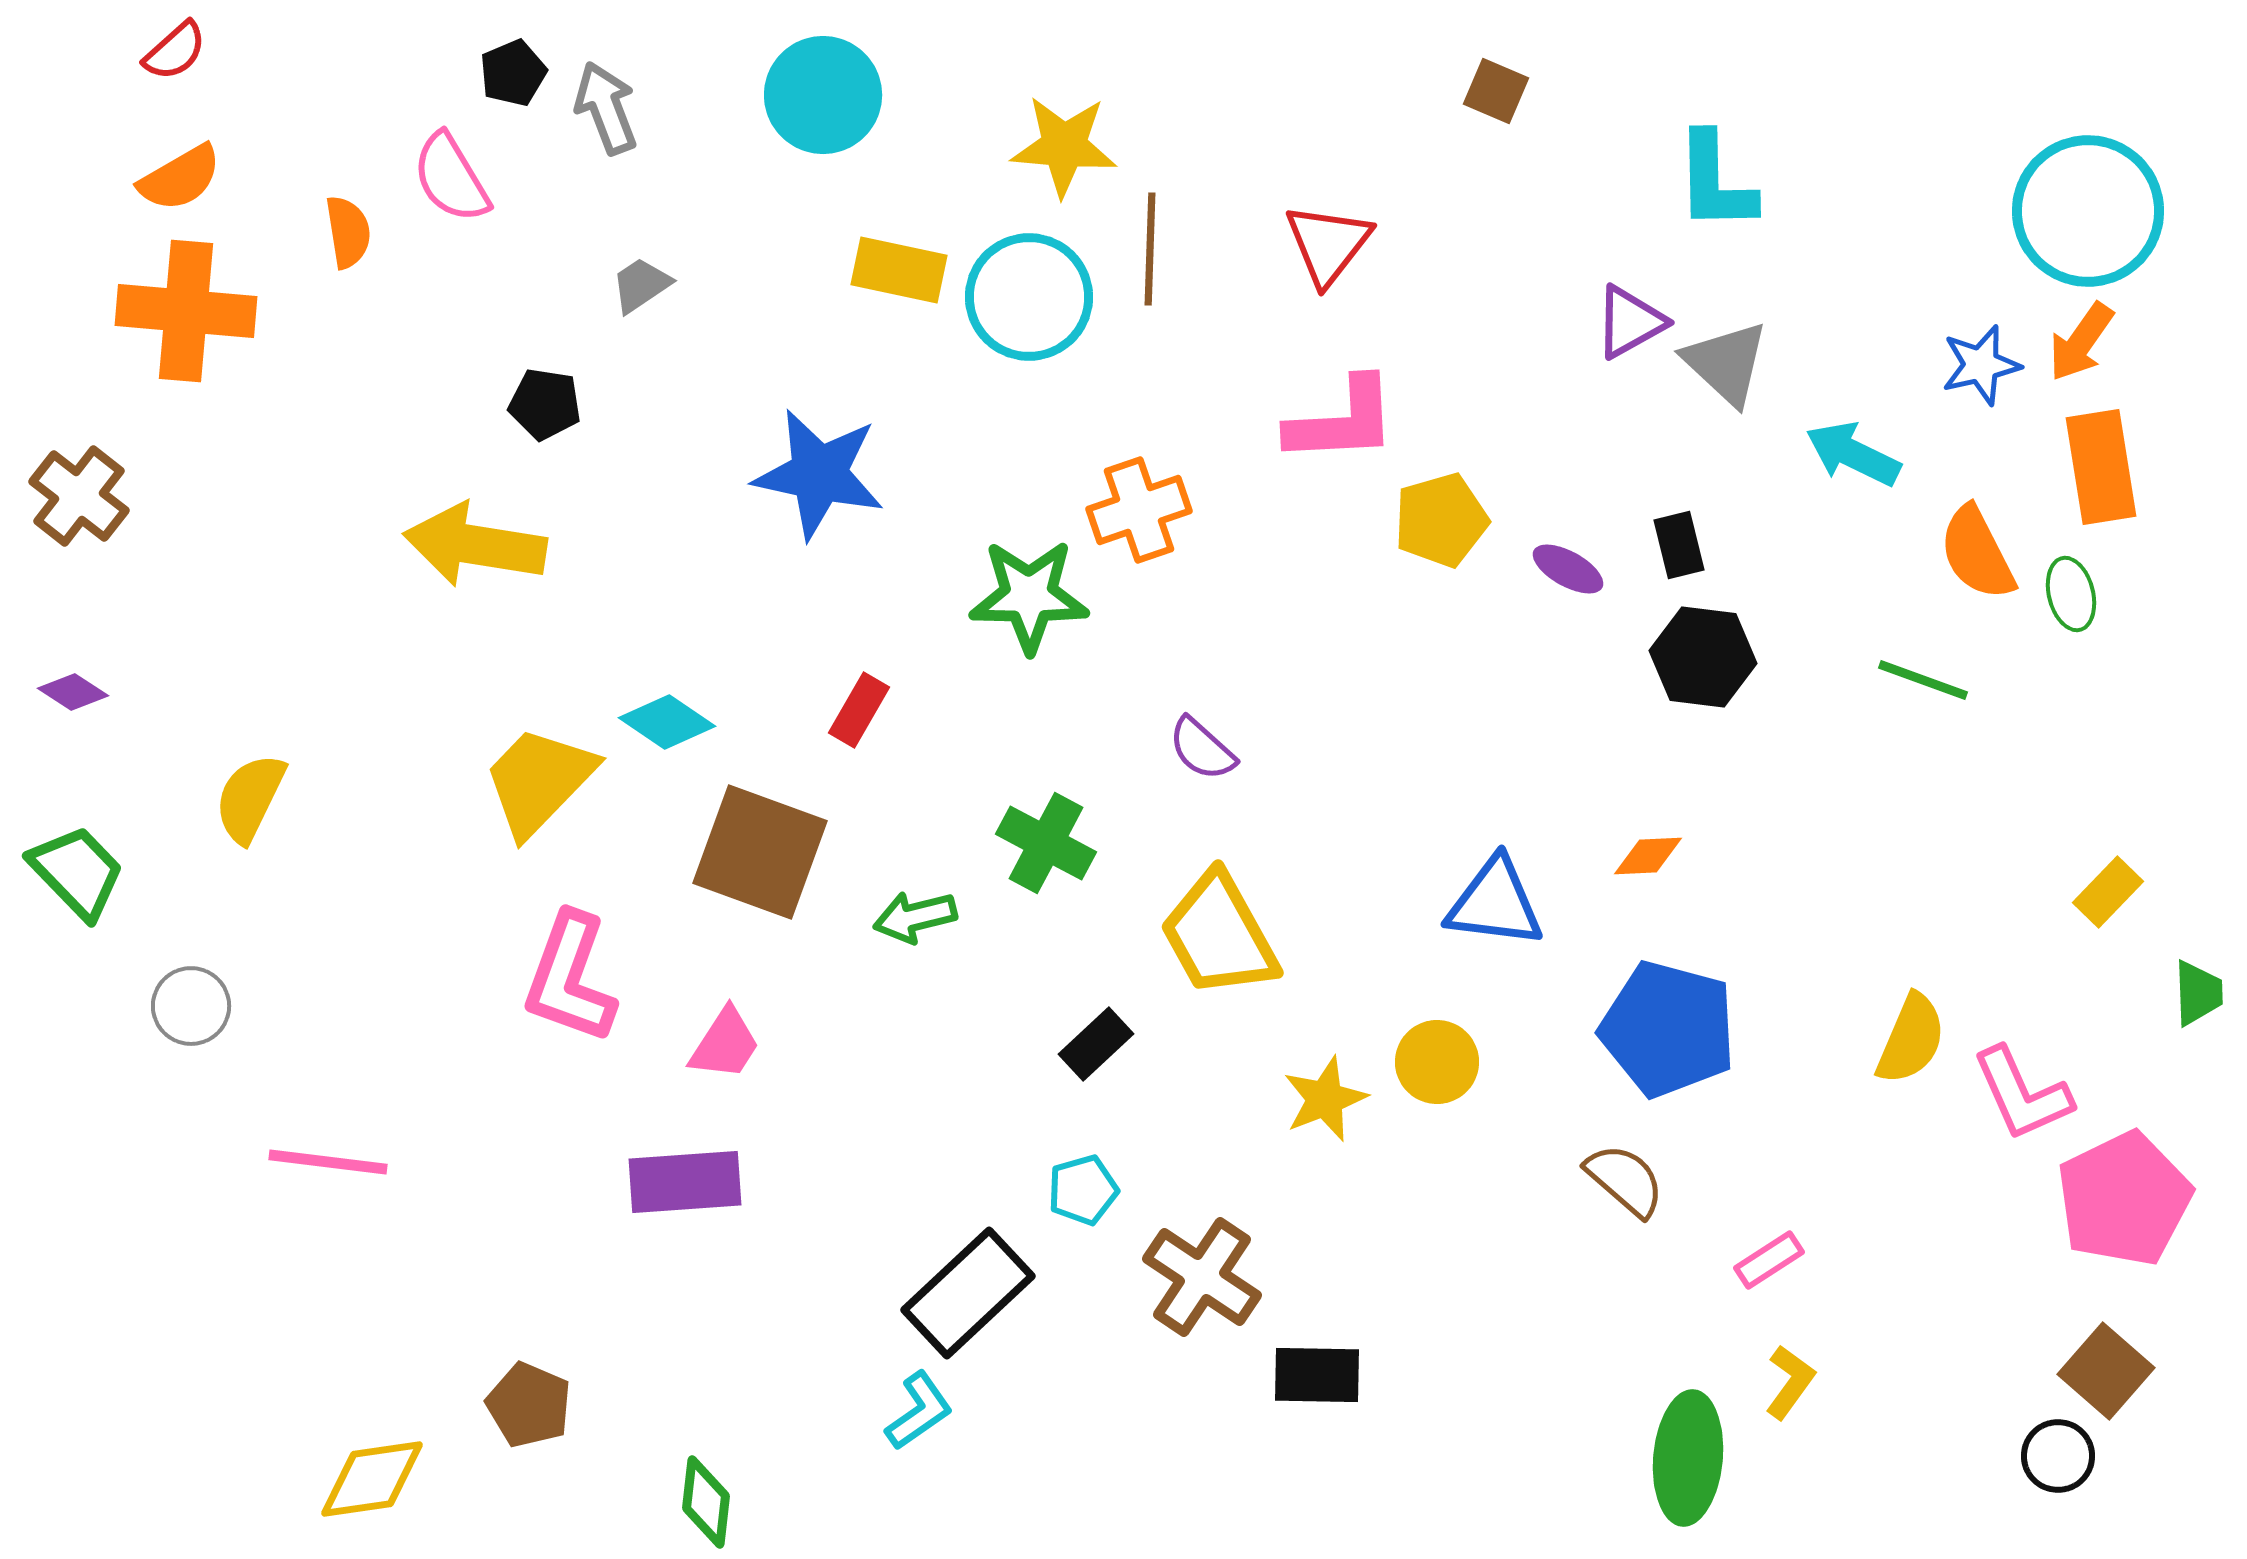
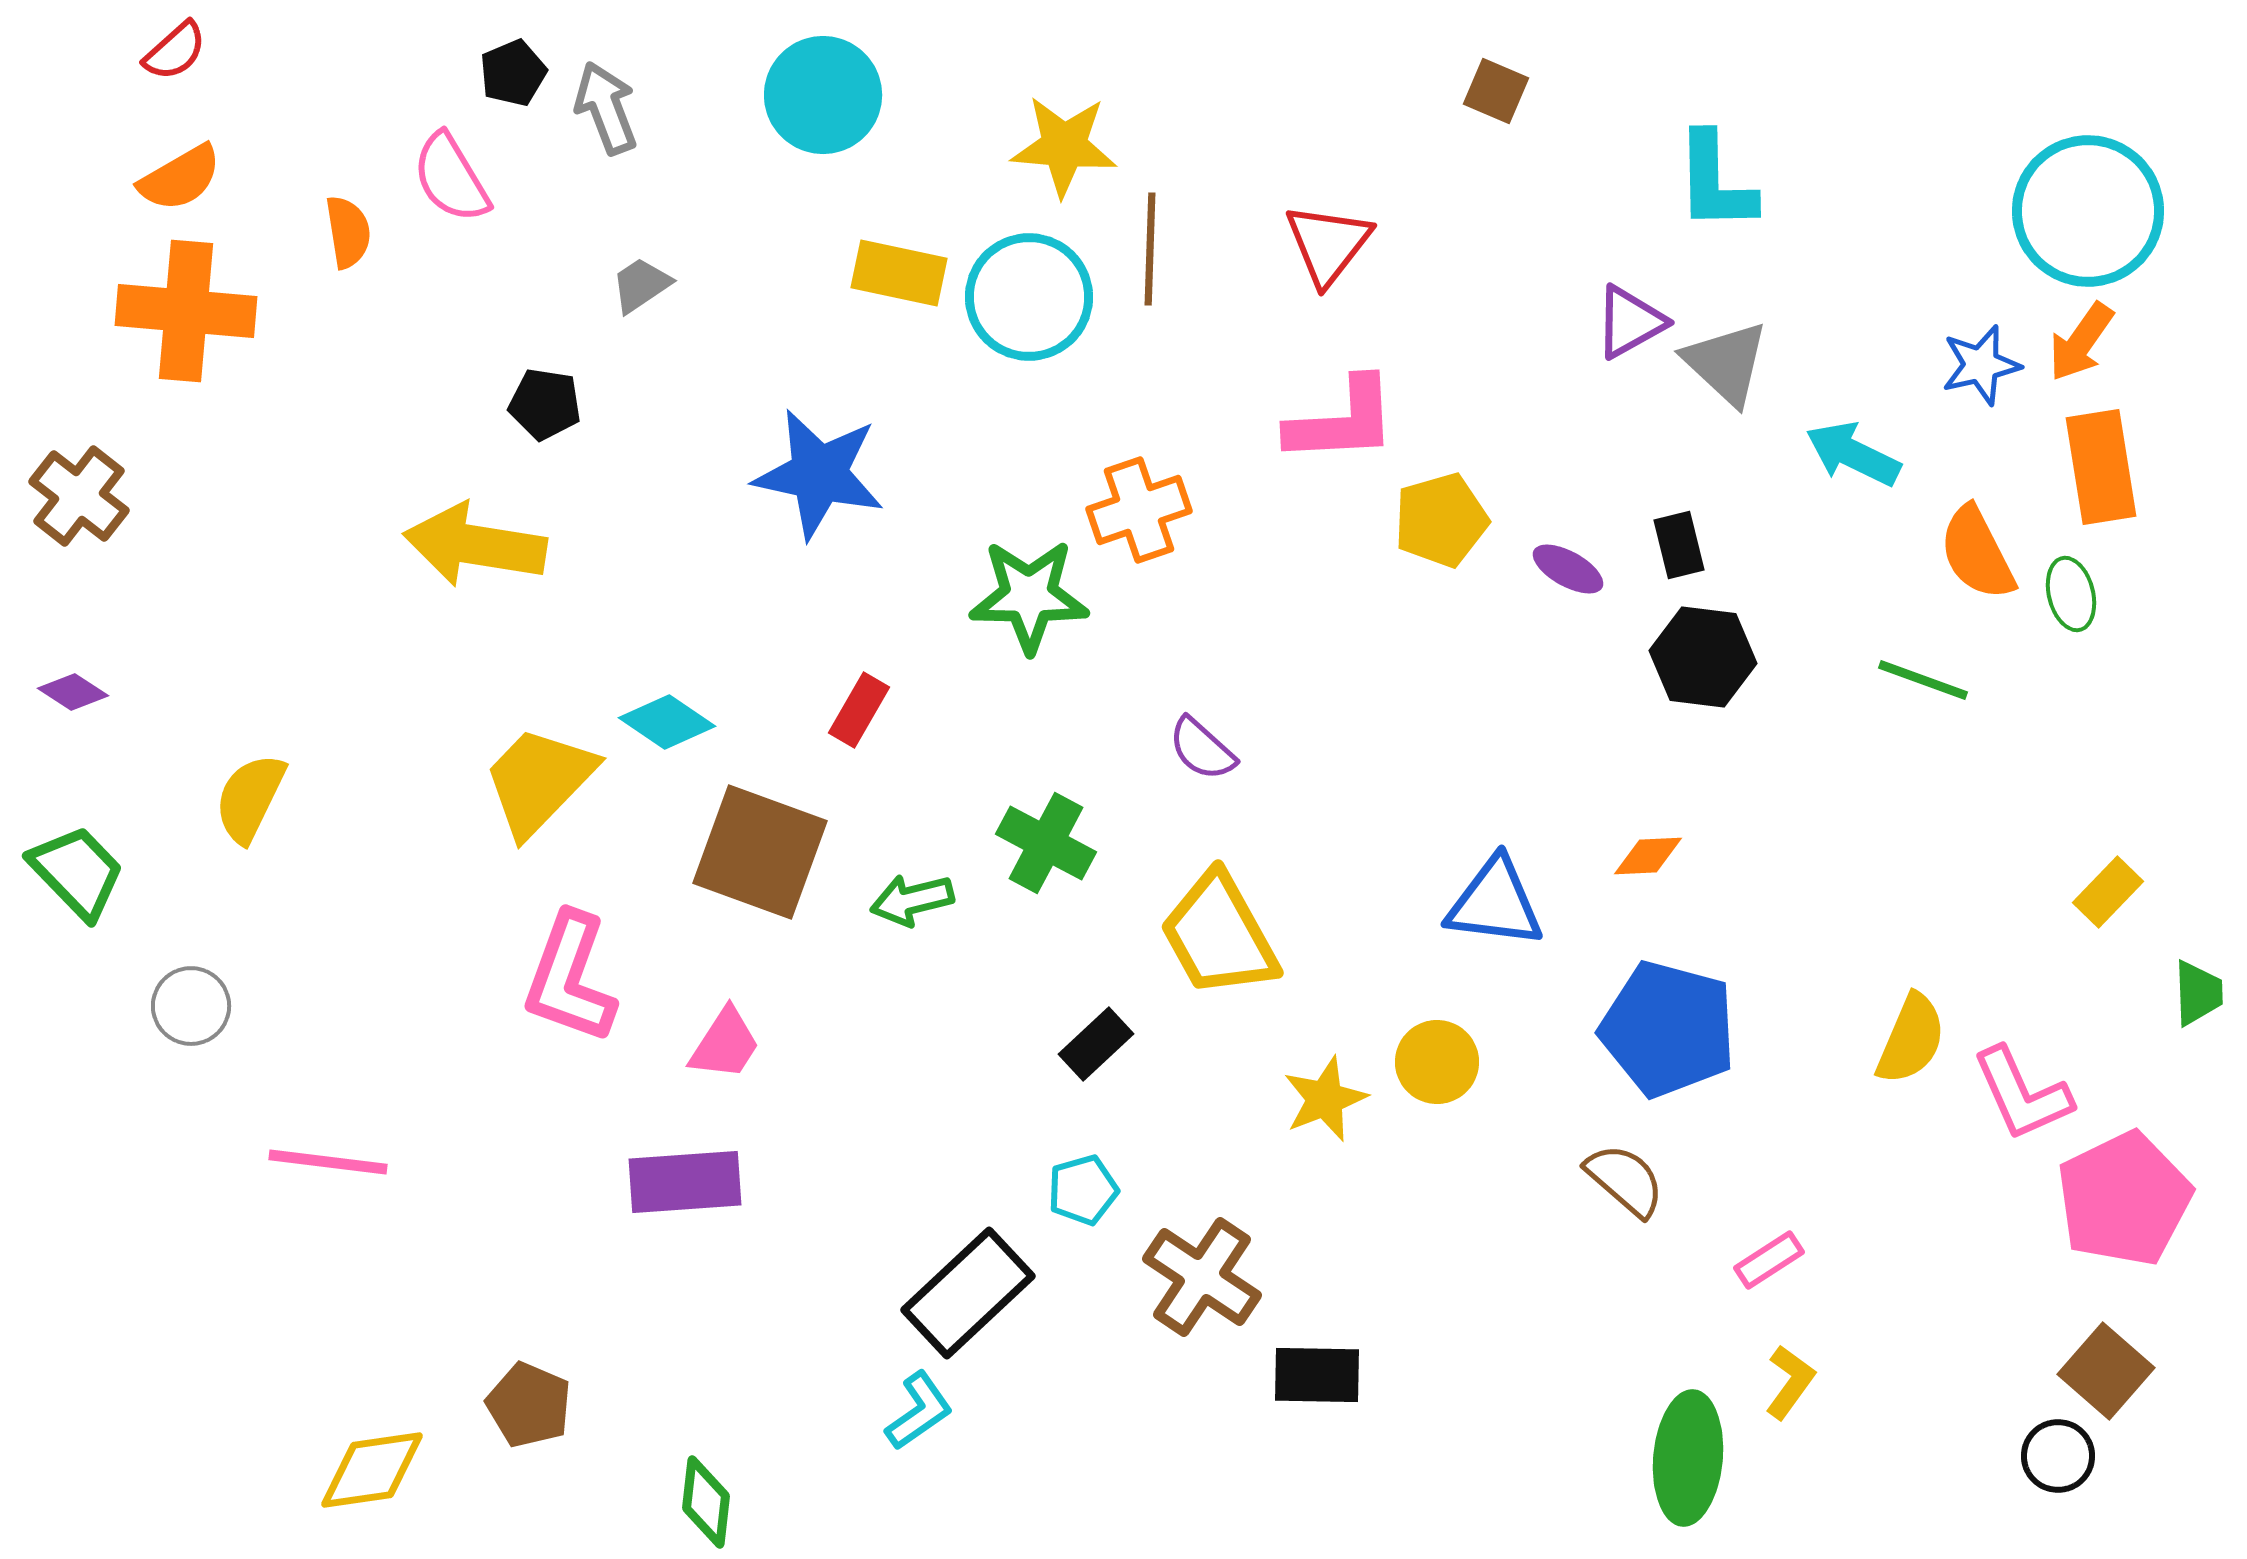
yellow rectangle at (899, 270): moved 3 px down
green arrow at (915, 917): moved 3 px left, 17 px up
yellow diamond at (372, 1479): moved 9 px up
